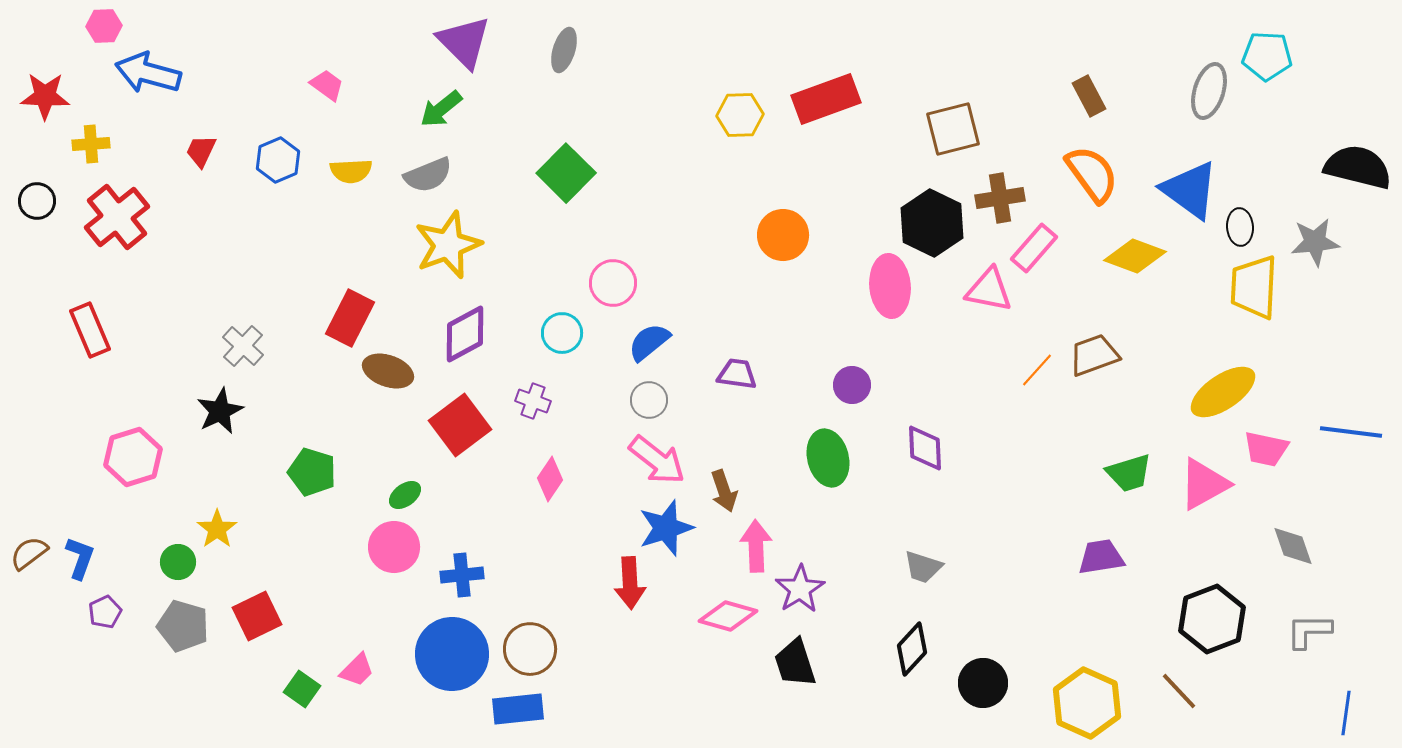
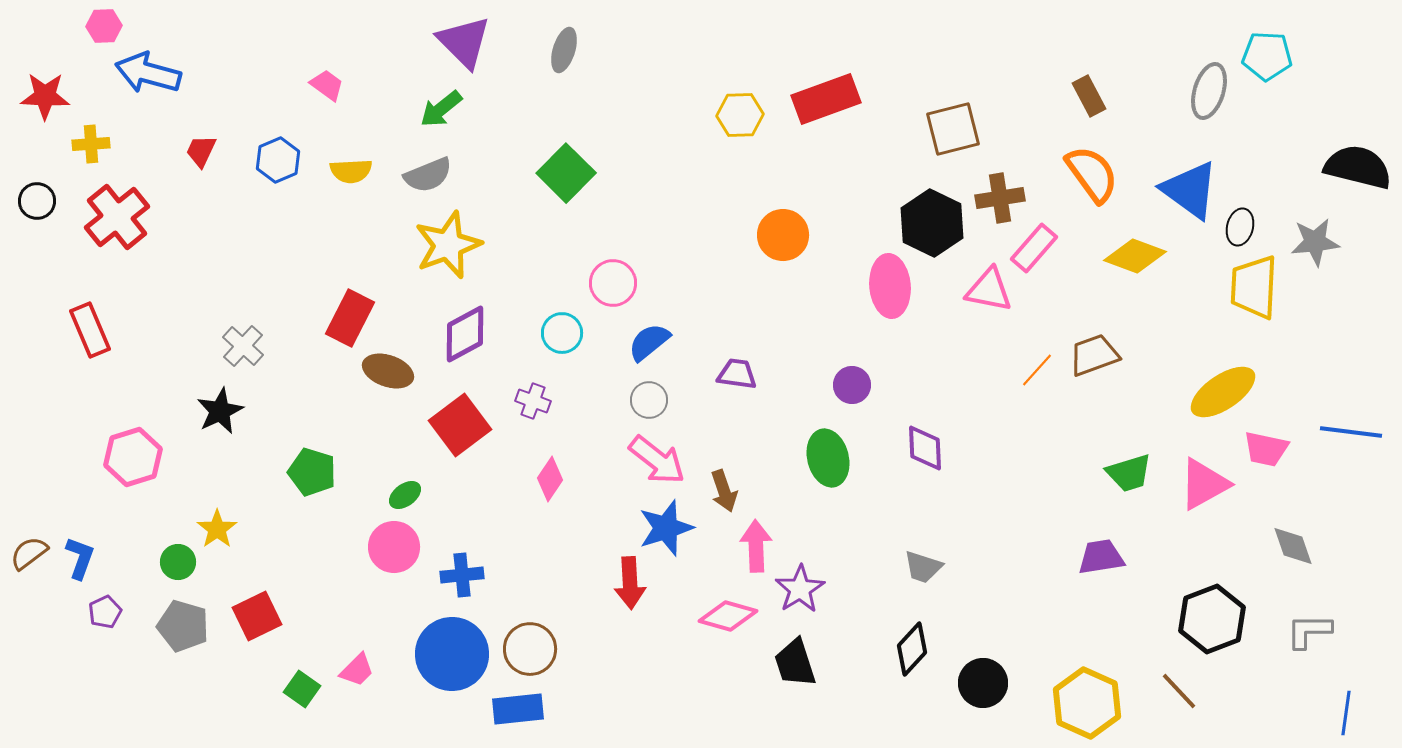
black ellipse at (1240, 227): rotated 18 degrees clockwise
